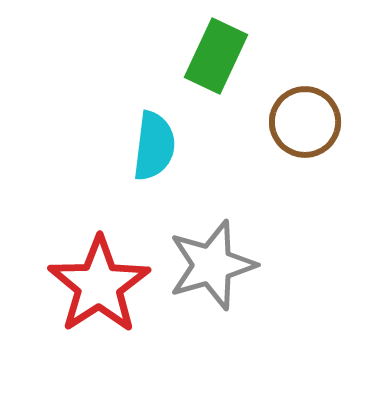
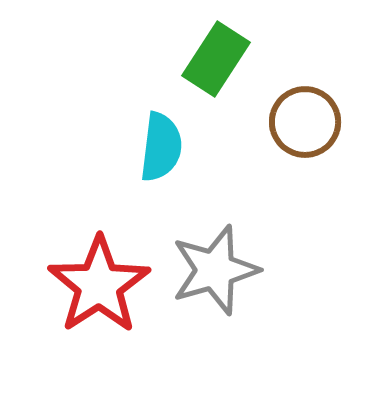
green rectangle: moved 3 px down; rotated 8 degrees clockwise
cyan semicircle: moved 7 px right, 1 px down
gray star: moved 3 px right, 5 px down
